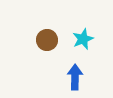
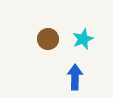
brown circle: moved 1 px right, 1 px up
